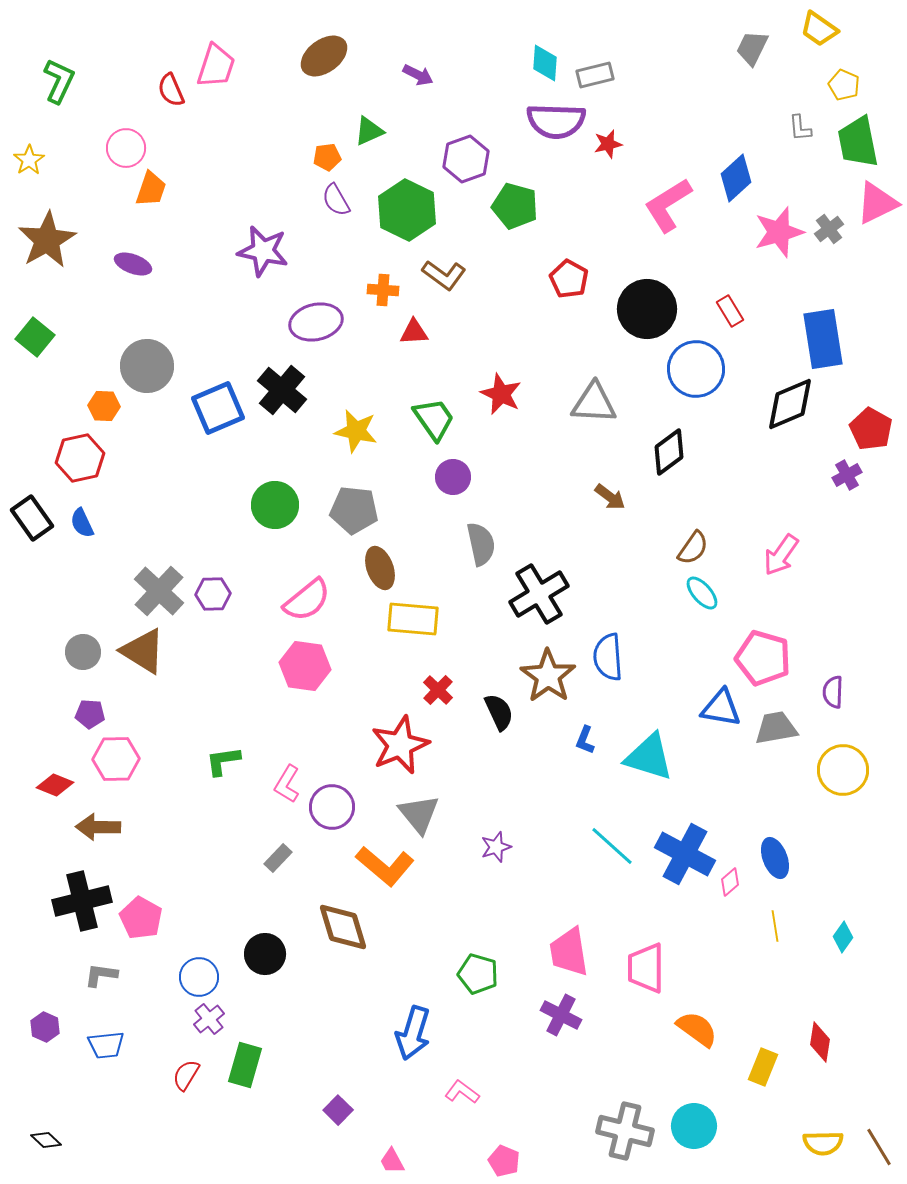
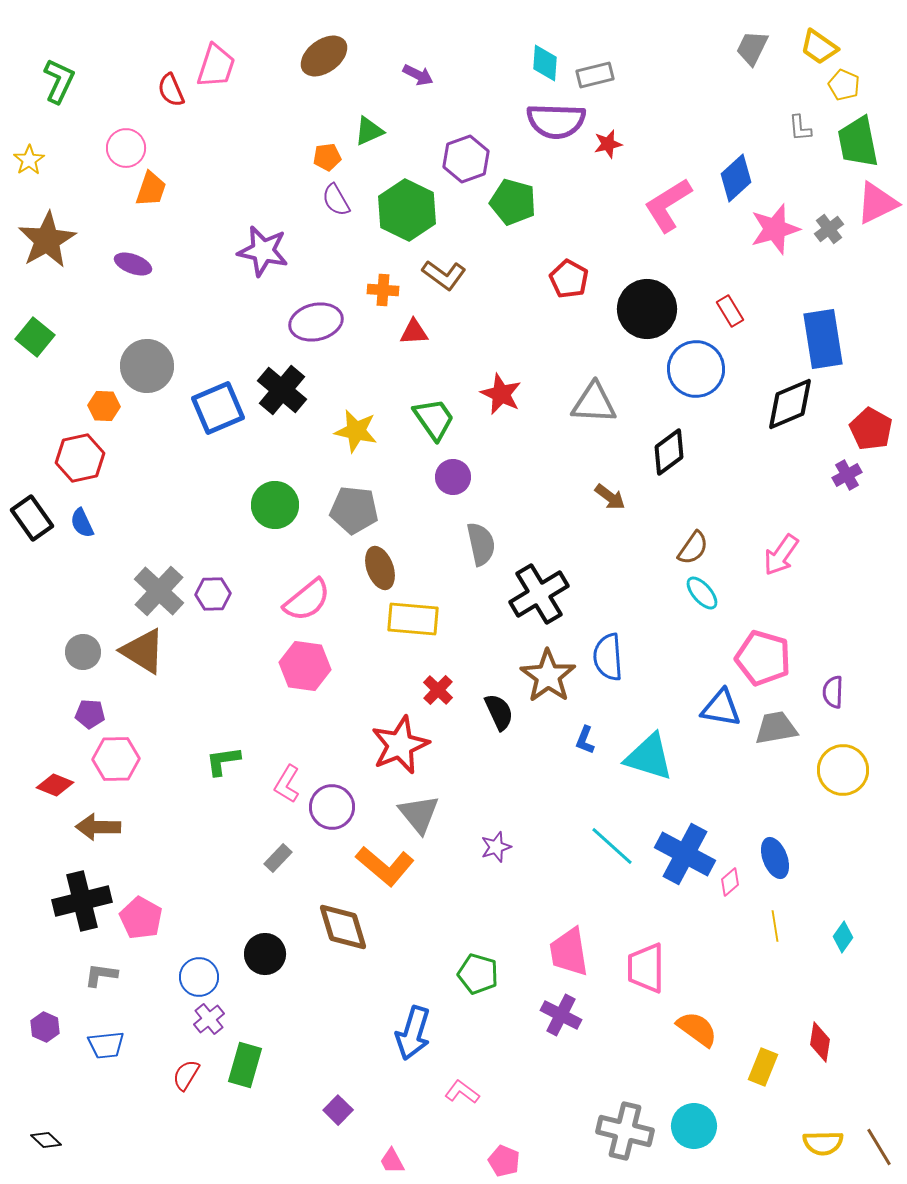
yellow trapezoid at (819, 29): moved 18 px down
green pentagon at (515, 206): moved 2 px left, 4 px up
pink star at (779, 232): moved 4 px left, 3 px up
